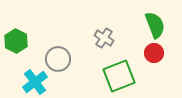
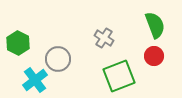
green hexagon: moved 2 px right, 2 px down
red circle: moved 3 px down
cyan cross: moved 2 px up
